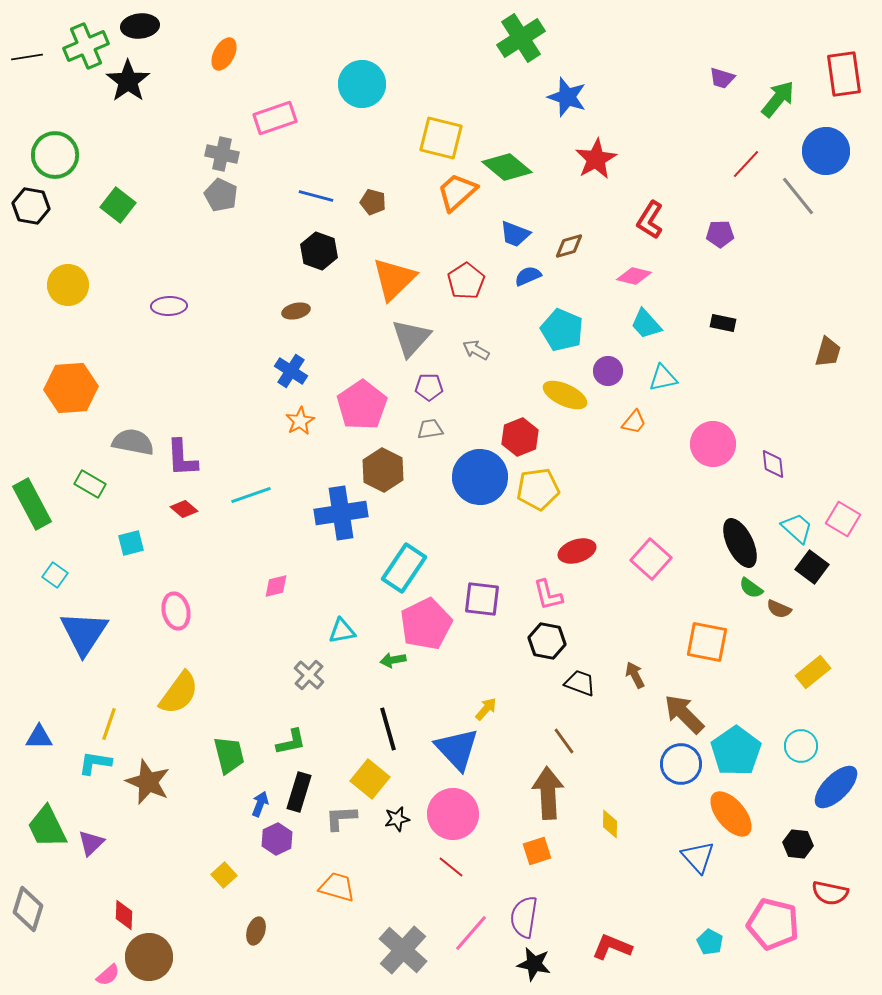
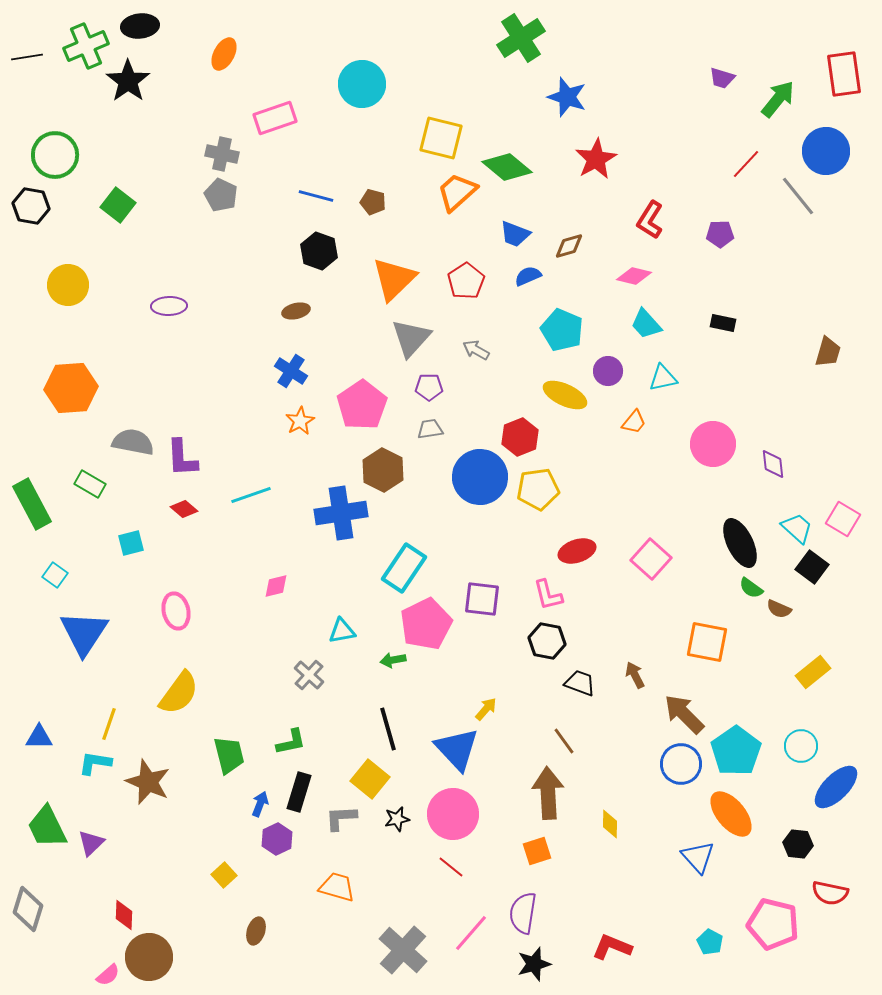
purple semicircle at (524, 917): moved 1 px left, 4 px up
black star at (534, 964): rotated 28 degrees counterclockwise
